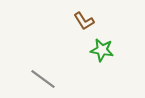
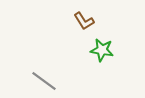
gray line: moved 1 px right, 2 px down
